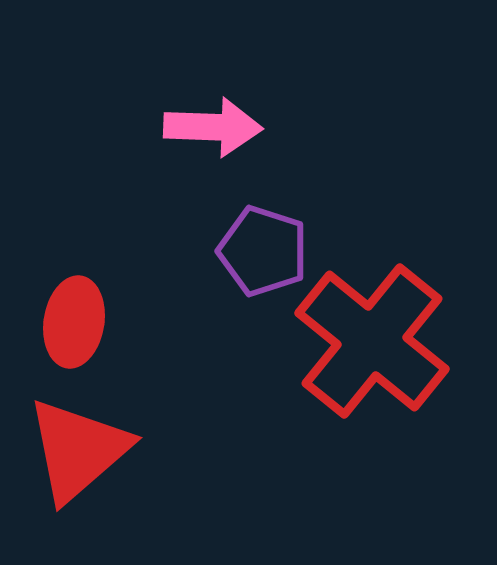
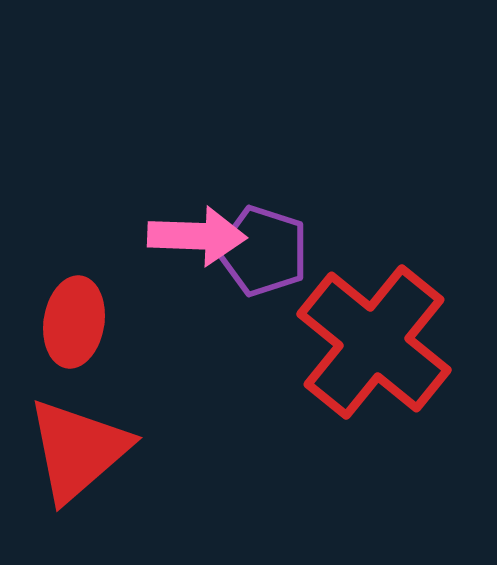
pink arrow: moved 16 px left, 109 px down
red cross: moved 2 px right, 1 px down
